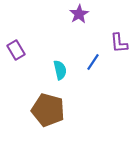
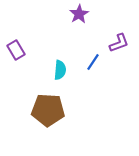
purple L-shape: rotated 105 degrees counterclockwise
cyan semicircle: rotated 18 degrees clockwise
brown pentagon: rotated 12 degrees counterclockwise
